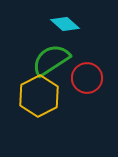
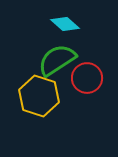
green semicircle: moved 6 px right
yellow hexagon: rotated 15 degrees counterclockwise
